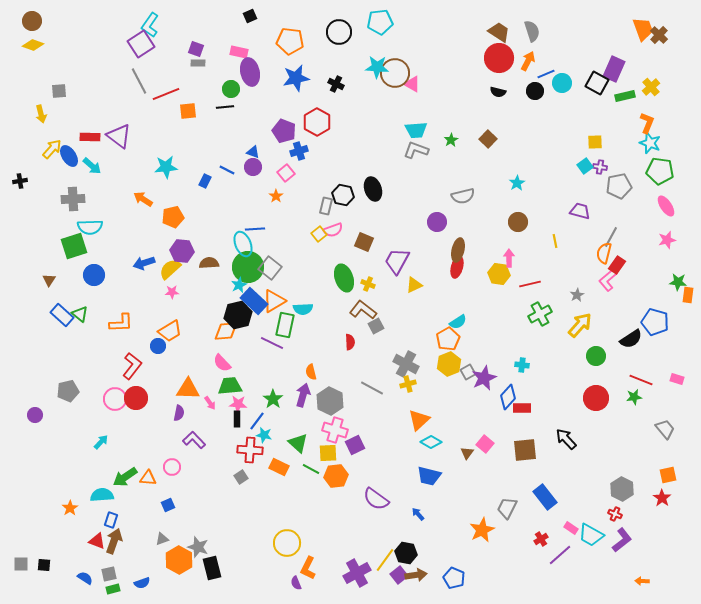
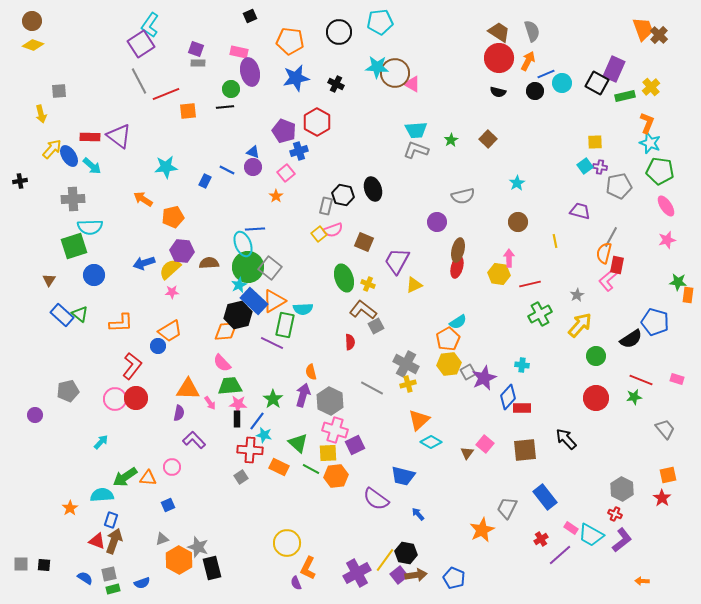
red rectangle at (617, 265): rotated 24 degrees counterclockwise
yellow hexagon at (449, 364): rotated 15 degrees clockwise
blue trapezoid at (429, 476): moved 26 px left
